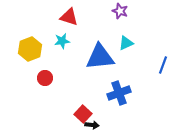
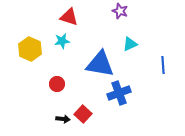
cyan triangle: moved 4 px right, 1 px down
yellow hexagon: rotated 15 degrees counterclockwise
blue triangle: moved 7 px down; rotated 16 degrees clockwise
blue line: rotated 24 degrees counterclockwise
red circle: moved 12 px right, 6 px down
black arrow: moved 29 px left, 6 px up
